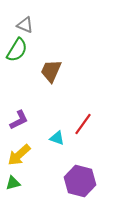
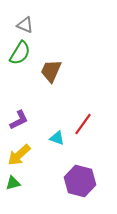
green semicircle: moved 3 px right, 3 px down
